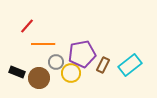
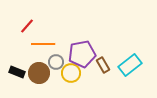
brown rectangle: rotated 56 degrees counterclockwise
brown circle: moved 5 px up
